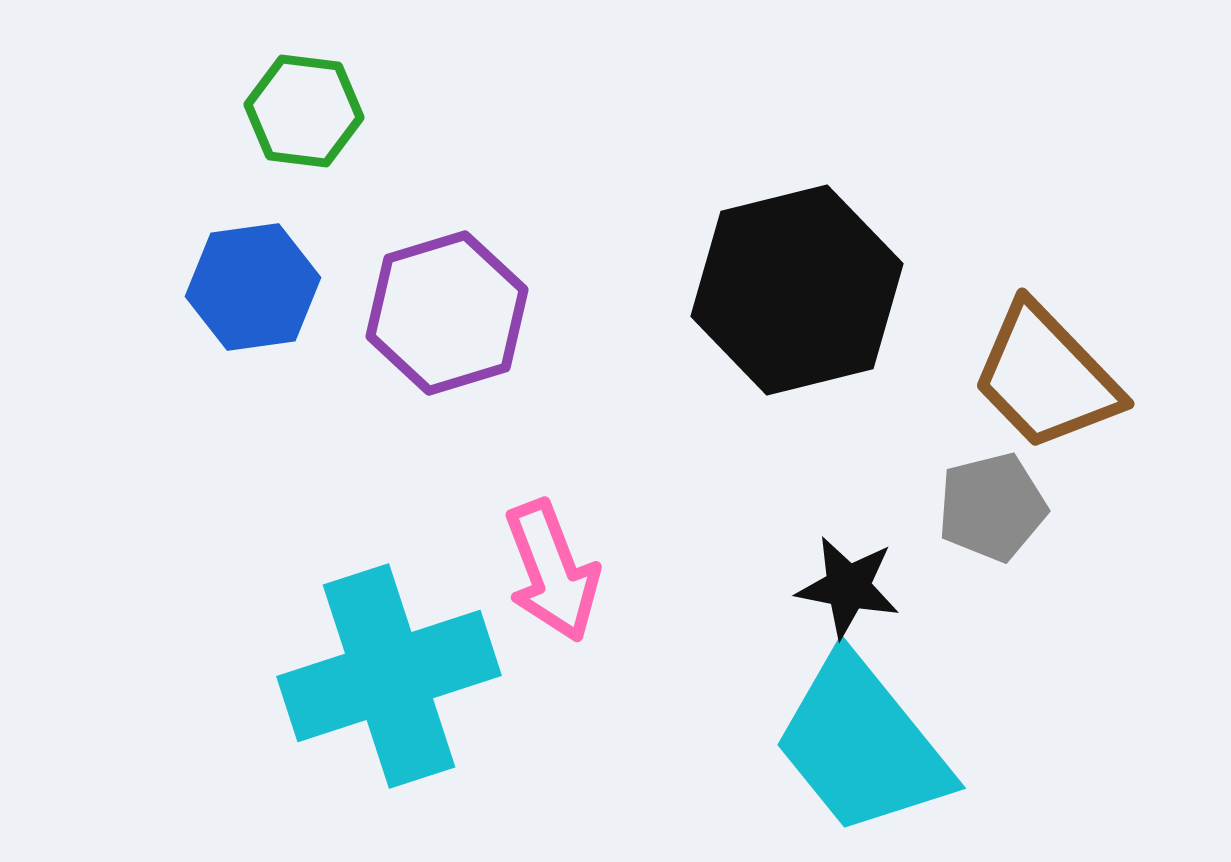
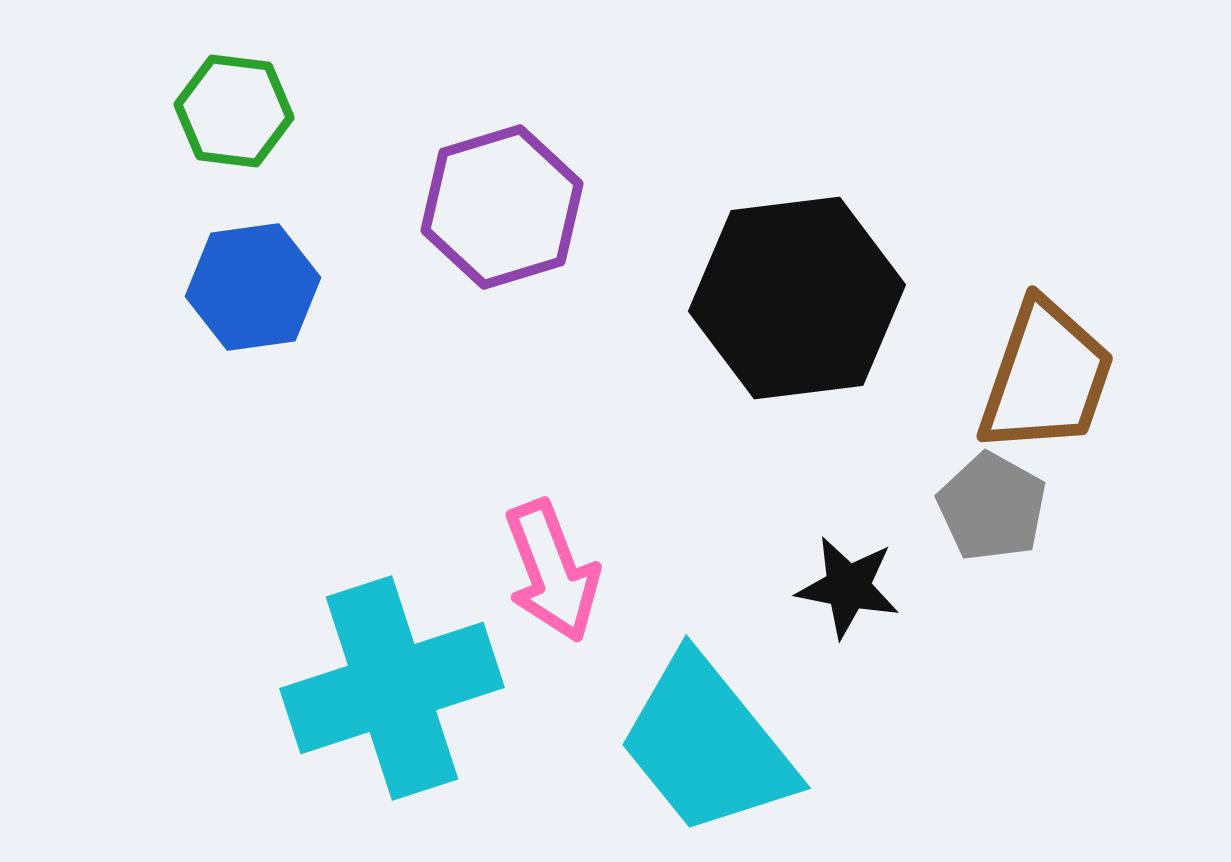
green hexagon: moved 70 px left
black hexagon: moved 8 px down; rotated 7 degrees clockwise
purple hexagon: moved 55 px right, 106 px up
brown trapezoid: rotated 117 degrees counterclockwise
gray pentagon: rotated 29 degrees counterclockwise
cyan cross: moved 3 px right, 12 px down
cyan trapezoid: moved 155 px left
